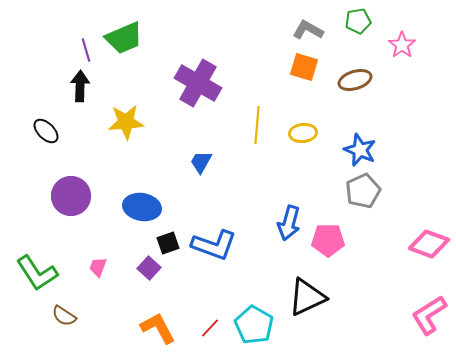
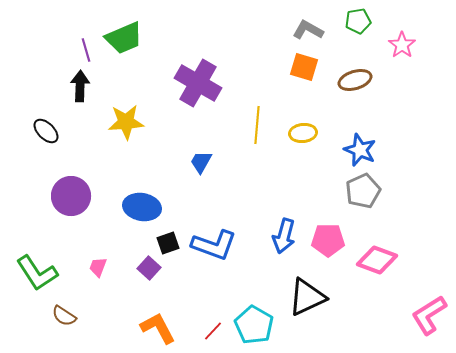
blue arrow: moved 5 px left, 13 px down
pink diamond: moved 52 px left, 16 px down
red line: moved 3 px right, 3 px down
